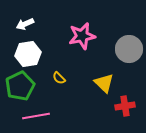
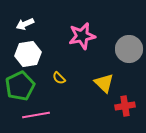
pink line: moved 1 px up
